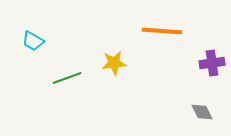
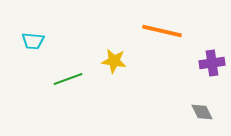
orange line: rotated 9 degrees clockwise
cyan trapezoid: rotated 25 degrees counterclockwise
yellow star: moved 2 px up; rotated 15 degrees clockwise
green line: moved 1 px right, 1 px down
